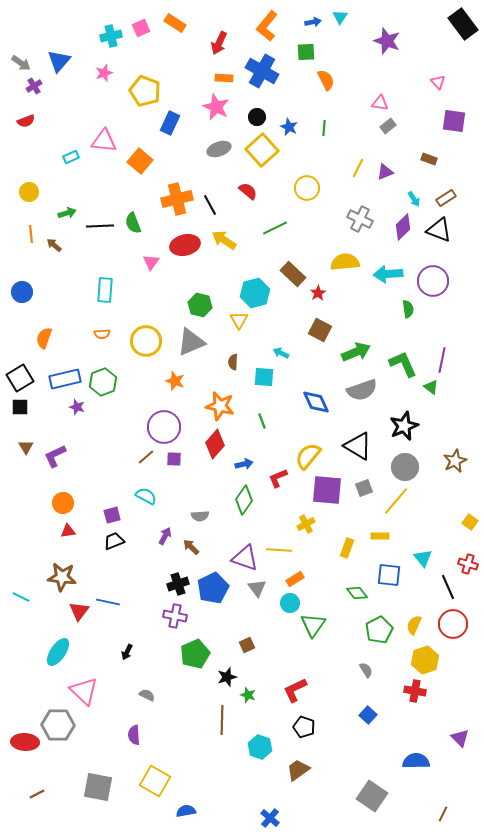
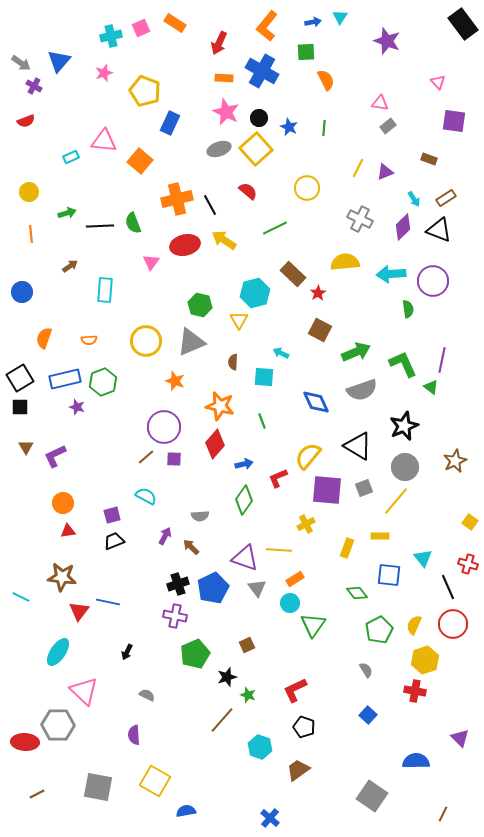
purple cross at (34, 86): rotated 28 degrees counterclockwise
pink star at (216, 107): moved 10 px right, 5 px down
black circle at (257, 117): moved 2 px right, 1 px down
yellow square at (262, 150): moved 6 px left, 1 px up
brown arrow at (54, 245): moved 16 px right, 21 px down; rotated 105 degrees clockwise
cyan arrow at (388, 274): moved 3 px right
orange semicircle at (102, 334): moved 13 px left, 6 px down
brown line at (222, 720): rotated 40 degrees clockwise
